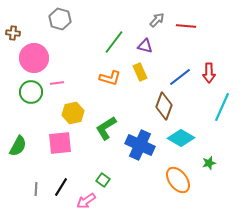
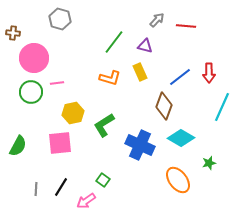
green L-shape: moved 2 px left, 3 px up
